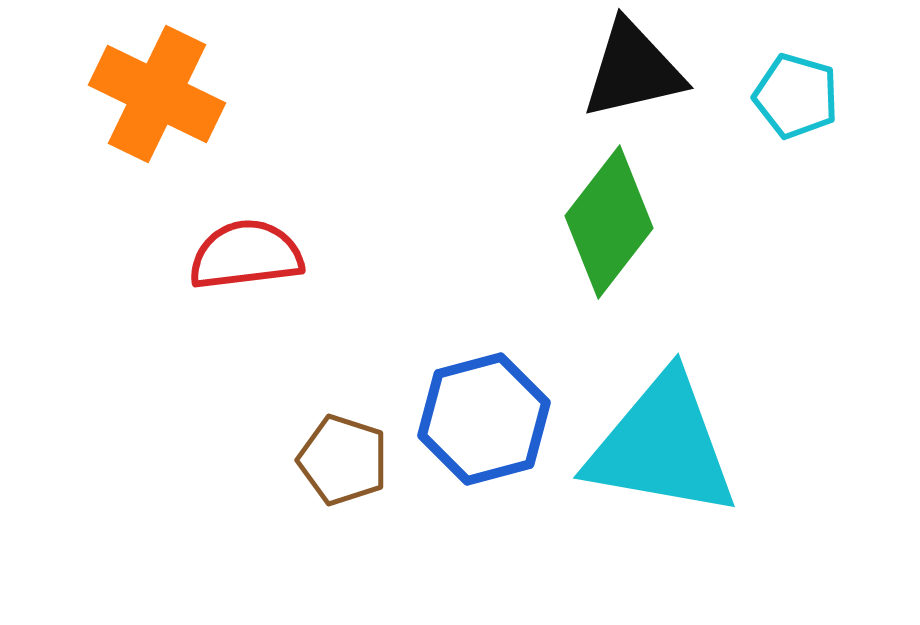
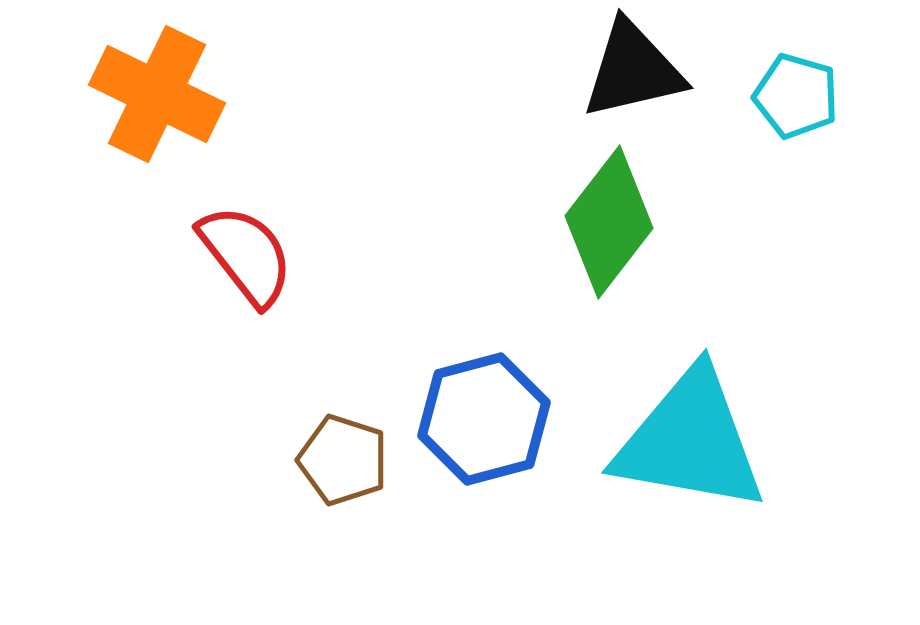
red semicircle: rotated 59 degrees clockwise
cyan triangle: moved 28 px right, 5 px up
